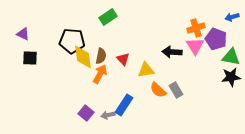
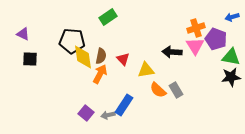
black square: moved 1 px down
